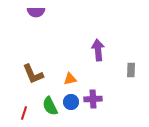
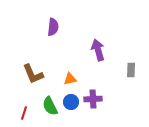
purple semicircle: moved 17 px right, 15 px down; rotated 84 degrees counterclockwise
purple arrow: rotated 10 degrees counterclockwise
